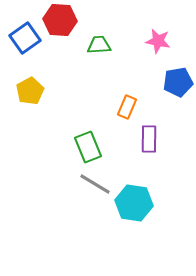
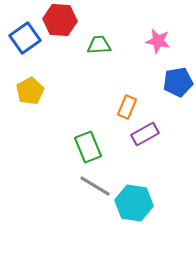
purple rectangle: moved 4 px left, 5 px up; rotated 60 degrees clockwise
gray line: moved 2 px down
